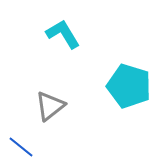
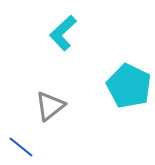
cyan L-shape: moved 1 px up; rotated 102 degrees counterclockwise
cyan pentagon: rotated 9 degrees clockwise
